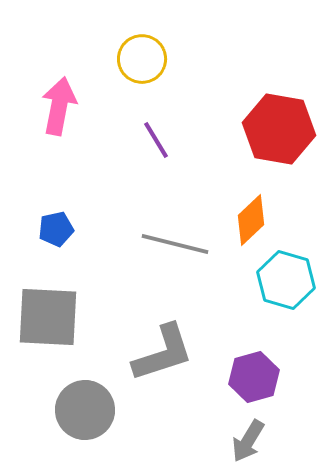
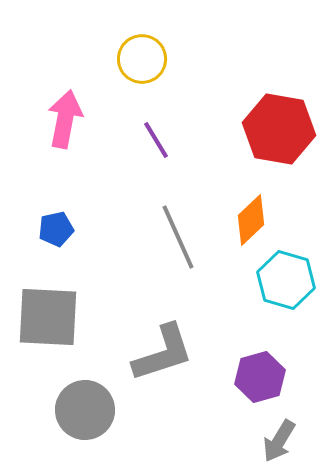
pink arrow: moved 6 px right, 13 px down
gray line: moved 3 px right, 7 px up; rotated 52 degrees clockwise
purple hexagon: moved 6 px right
gray arrow: moved 31 px right
